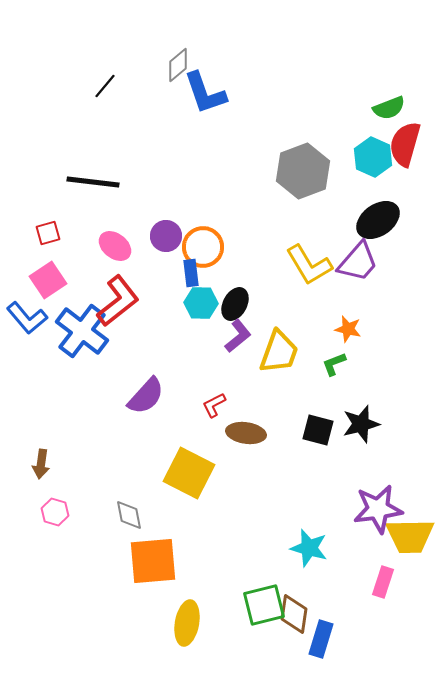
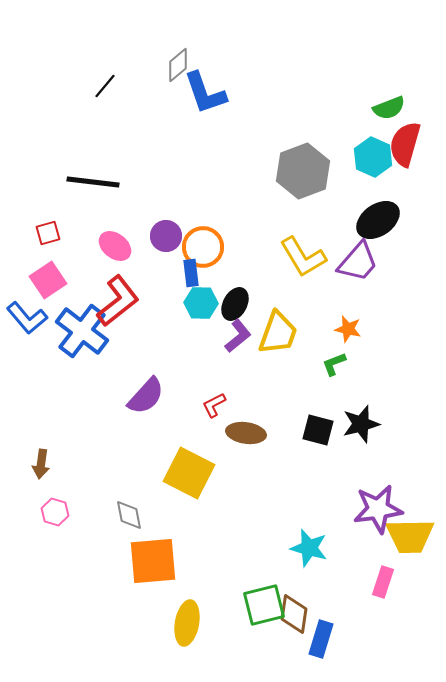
yellow L-shape at (309, 265): moved 6 px left, 8 px up
yellow trapezoid at (279, 352): moved 1 px left, 19 px up
